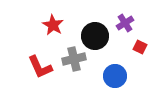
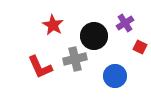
black circle: moved 1 px left
gray cross: moved 1 px right
